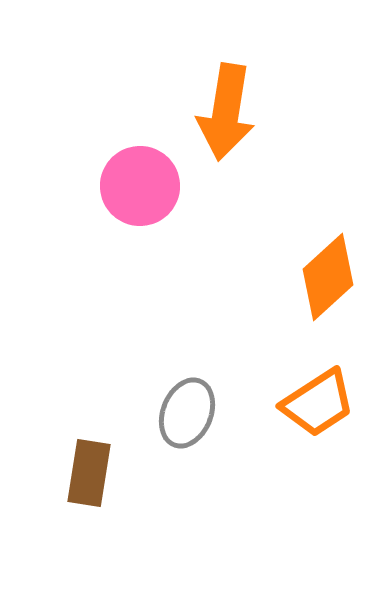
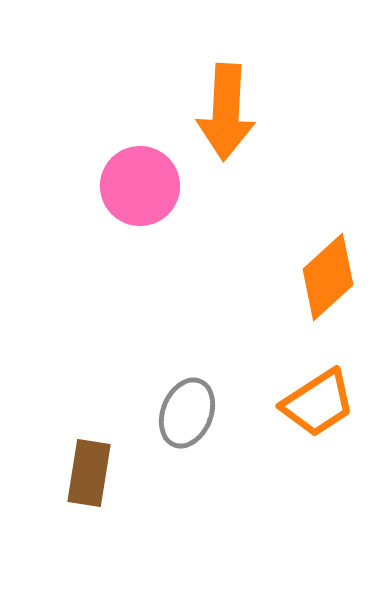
orange arrow: rotated 6 degrees counterclockwise
